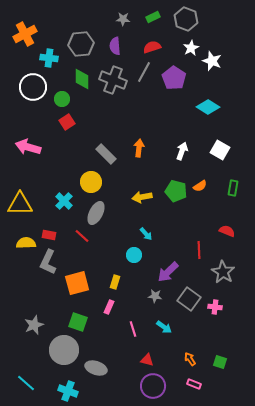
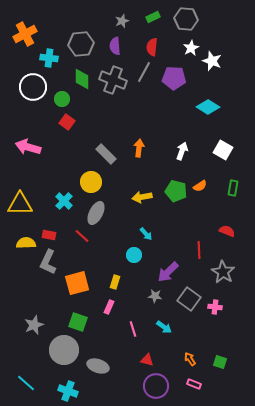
gray star at (123, 19): moved 1 px left, 2 px down; rotated 24 degrees counterclockwise
gray hexagon at (186, 19): rotated 15 degrees counterclockwise
red semicircle at (152, 47): rotated 66 degrees counterclockwise
purple pentagon at (174, 78): rotated 30 degrees counterclockwise
red square at (67, 122): rotated 21 degrees counterclockwise
white square at (220, 150): moved 3 px right
gray ellipse at (96, 368): moved 2 px right, 2 px up
purple circle at (153, 386): moved 3 px right
